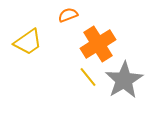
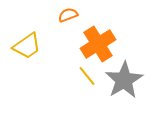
yellow trapezoid: moved 1 px left, 4 px down
yellow line: moved 1 px left, 1 px up
